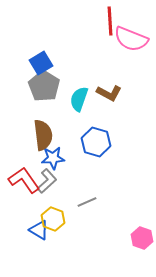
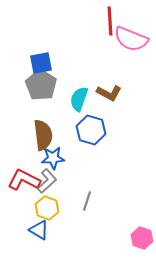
blue square: rotated 20 degrees clockwise
gray pentagon: moved 3 px left, 1 px up
blue hexagon: moved 5 px left, 12 px up
red L-shape: rotated 28 degrees counterclockwise
gray line: moved 1 px up; rotated 48 degrees counterclockwise
yellow hexagon: moved 6 px left, 11 px up
